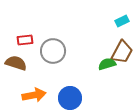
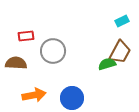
red rectangle: moved 1 px right, 4 px up
brown trapezoid: moved 2 px left
brown semicircle: rotated 15 degrees counterclockwise
blue circle: moved 2 px right
